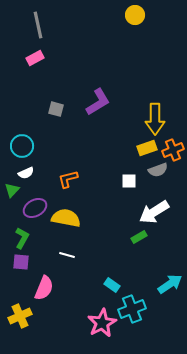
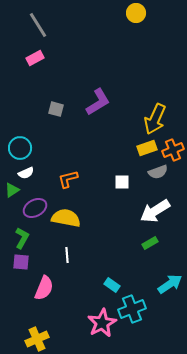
yellow circle: moved 1 px right, 2 px up
gray line: rotated 20 degrees counterclockwise
yellow arrow: rotated 24 degrees clockwise
cyan circle: moved 2 px left, 2 px down
gray semicircle: moved 2 px down
white square: moved 7 px left, 1 px down
green triangle: rotated 14 degrees clockwise
white arrow: moved 1 px right, 1 px up
green rectangle: moved 11 px right, 6 px down
white line: rotated 70 degrees clockwise
yellow cross: moved 17 px right, 23 px down
